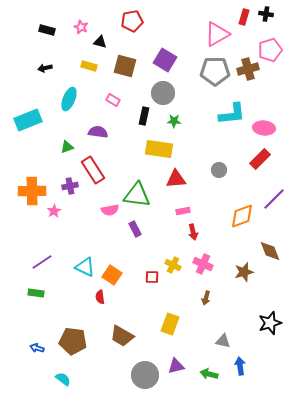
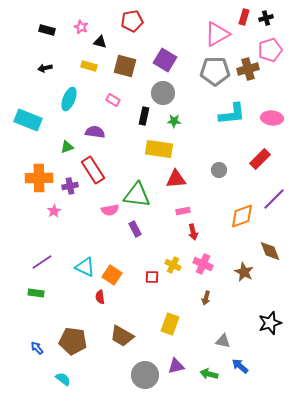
black cross at (266, 14): moved 4 px down; rotated 24 degrees counterclockwise
cyan rectangle at (28, 120): rotated 44 degrees clockwise
pink ellipse at (264, 128): moved 8 px right, 10 px up
purple semicircle at (98, 132): moved 3 px left
orange cross at (32, 191): moved 7 px right, 13 px up
brown star at (244, 272): rotated 30 degrees counterclockwise
blue arrow at (37, 348): rotated 32 degrees clockwise
blue arrow at (240, 366): rotated 42 degrees counterclockwise
